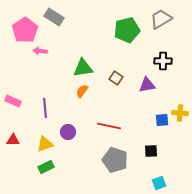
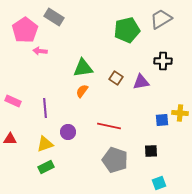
purple triangle: moved 6 px left, 3 px up
red triangle: moved 3 px left, 1 px up
